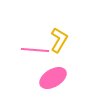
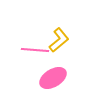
yellow L-shape: rotated 20 degrees clockwise
